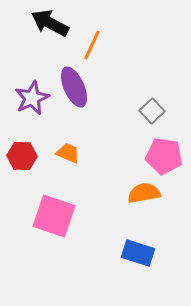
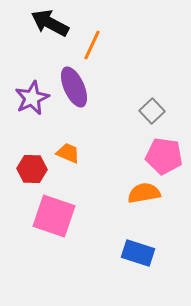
red hexagon: moved 10 px right, 13 px down
